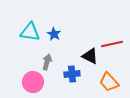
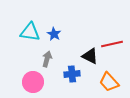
gray arrow: moved 3 px up
